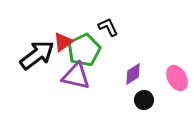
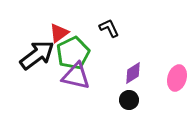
black L-shape: moved 1 px right, 1 px down
red triangle: moved 4 px left, 9 px up
green pentagon: moved 11 px left, 3 px down
purple diamond: moved 1 px up
pink ellipse: rotated 45 degrees clockwise
black circle: moved 15 px left
